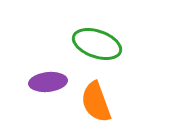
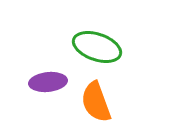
green ellipse: moved 3 px down
